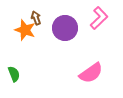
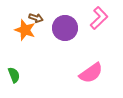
brown arrow: rotated 128 degrees clockwise
green semicircle: moved 1 px down
